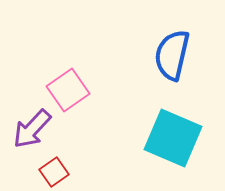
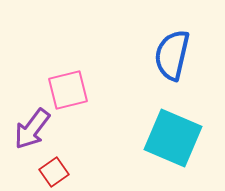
pink square: rotated 21 degrees clockwise
purple arrow: rotated 6 degrees counterclockwise
